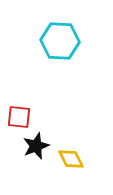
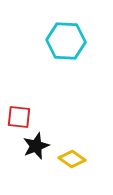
cyan hexagon: moved 6 px right
yellow diamond: moved 1 px right; rotated 28 degrees counterclockwise
